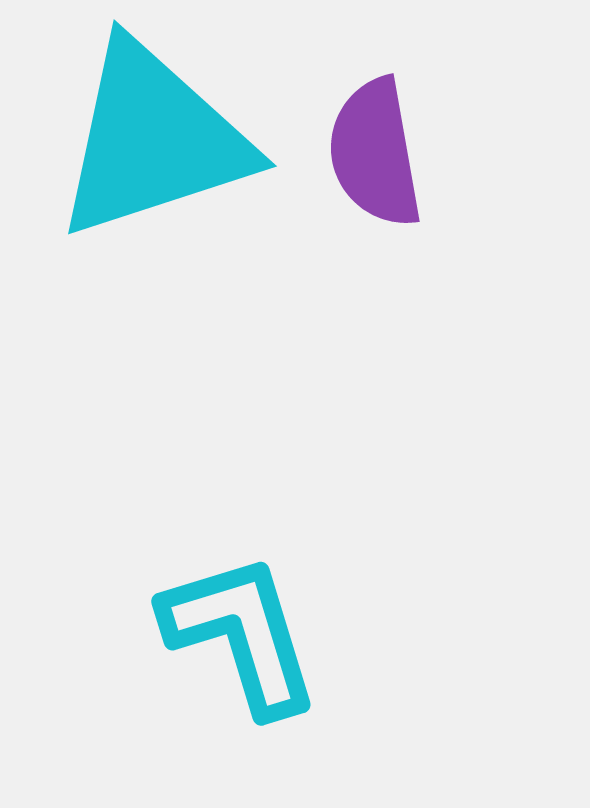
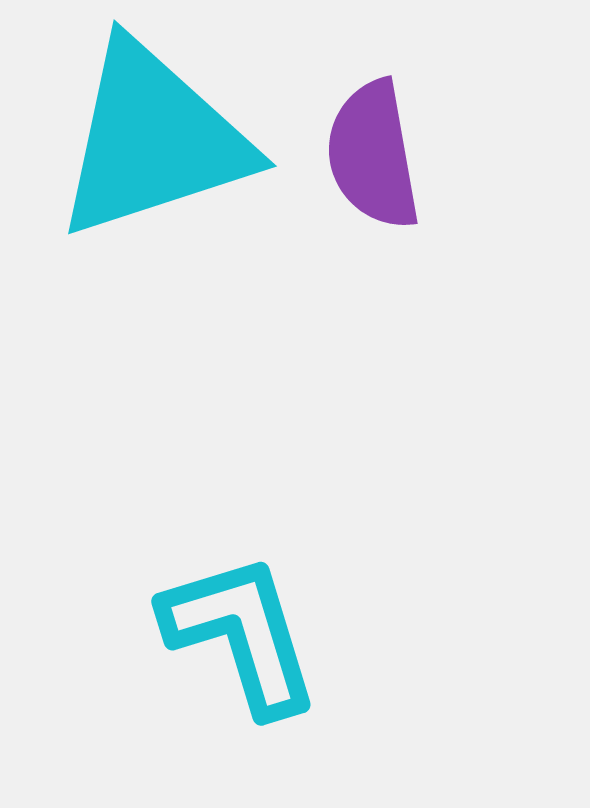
purple semicircle: moved 2 px left, 2 px down
